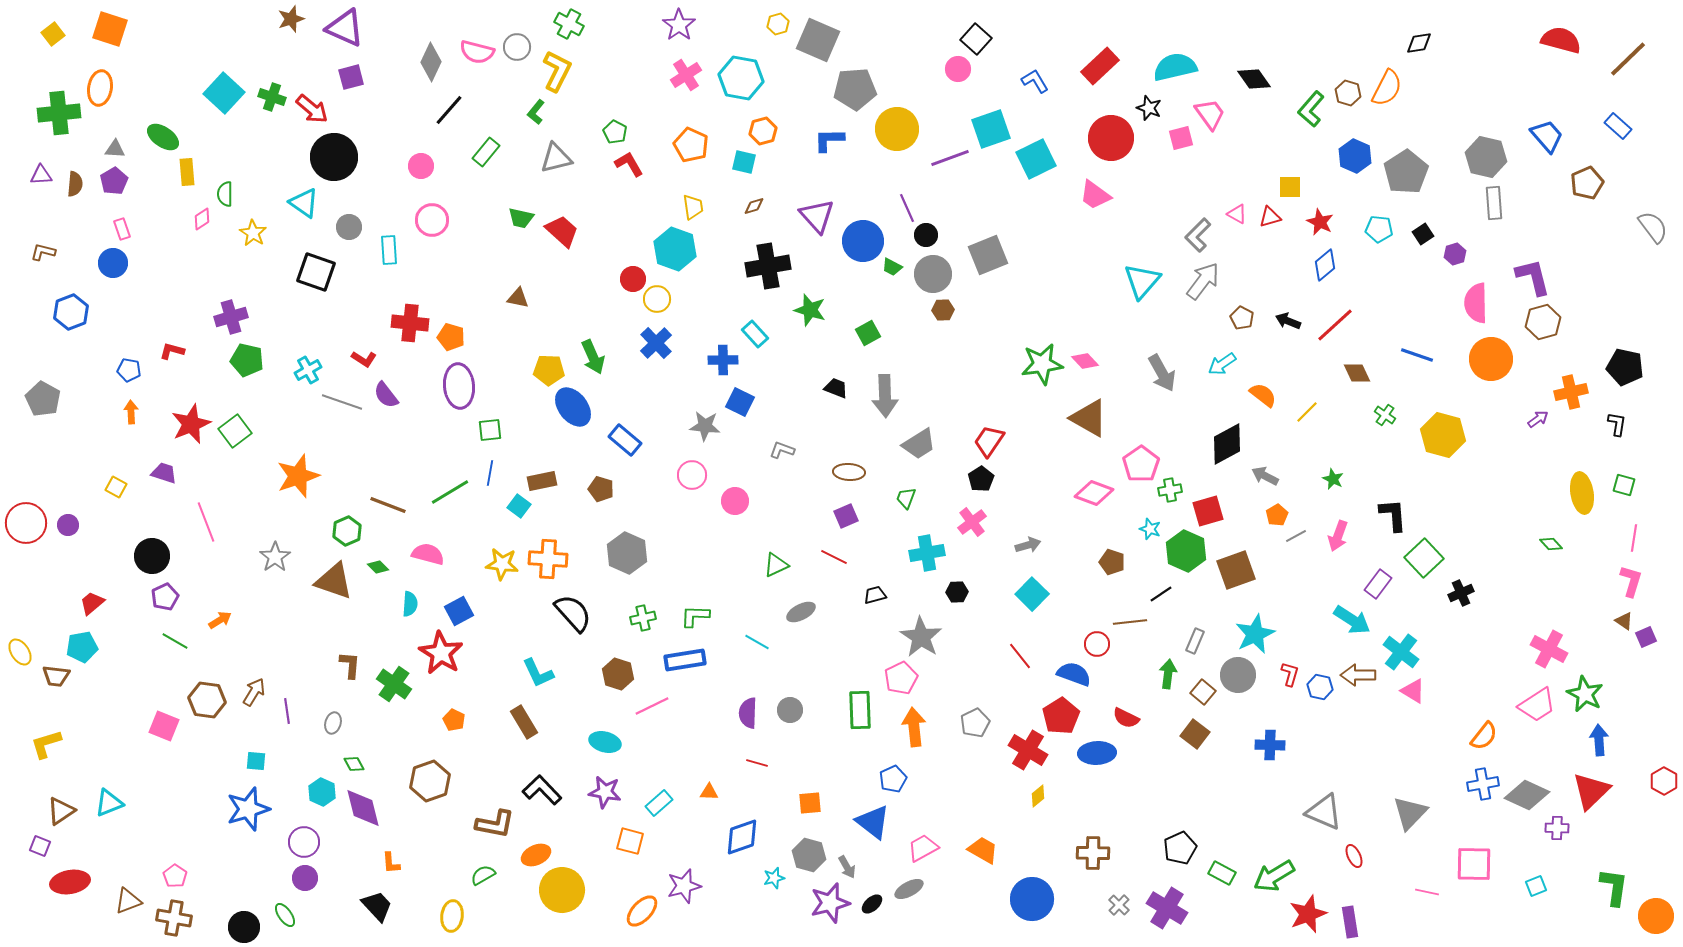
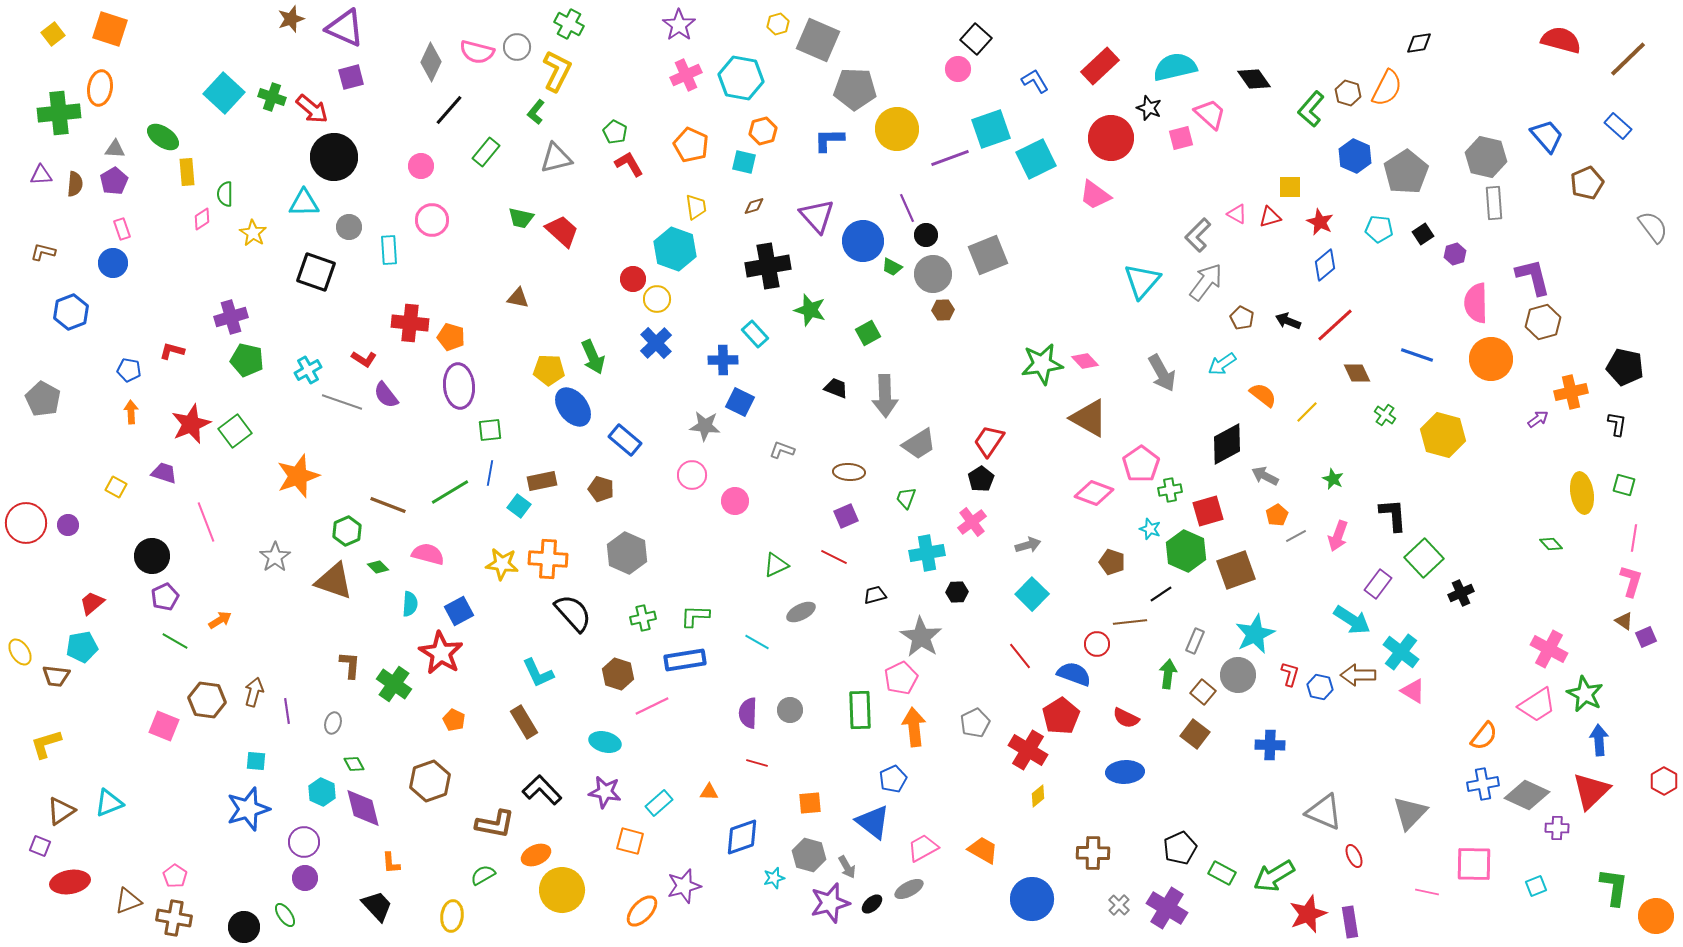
pink cross at (686, 75): rotated 8 degrees clockwise
gray pentagon at (855, 89): rotated 6 degrees clockwise
pink trapezoid at (1210, 114): rotated 12 degrees counterclockwise
cyan triangle at (304, 203): rotated 36 degrees counterclockwise
yellow trapezoid at (693, 207): moved 3 px right
gray arrow at (1203, 281): moved 3 px right, 1 px down
brown arrow at (254, 692): rotated 16 degrees counterclockwise
blue ellipse at (1097, 753): moved 28 px right, 19 px down
